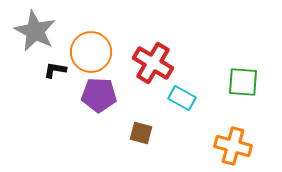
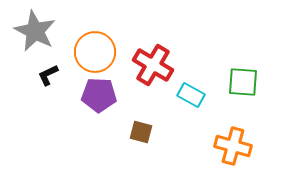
orange circle: moved 4 px right
red cross: moved 2 px down
black L-shape: moved 7 px left, 5 px down; rotated 35 degrees counterclockwise
cyan rectangle: moved 9 px right, 3 px up
brown square: moved 1 px up
